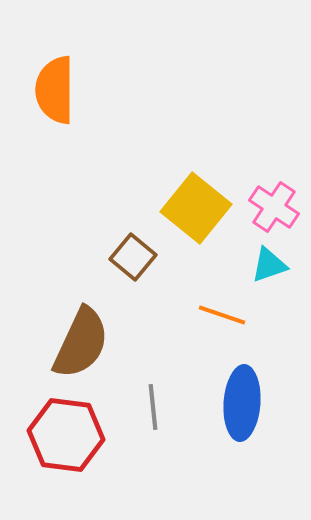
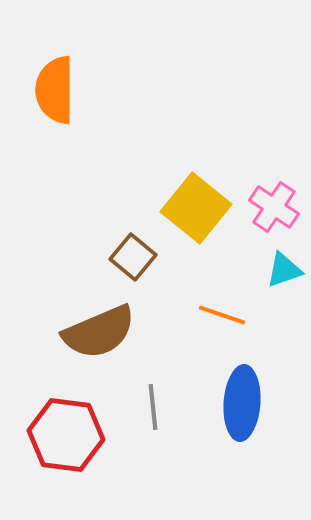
cyan triangle: moved 15 px right, 5 px down
brown semicircle: moved 18 px right, 11 px up; rotated 42 degrees clockwise
